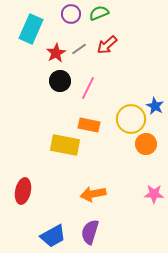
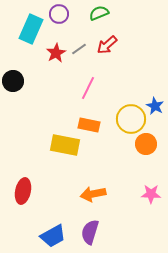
purple circle: moved 12 px left
black circle: moved 47 px left
pink star: moved 3 px left
